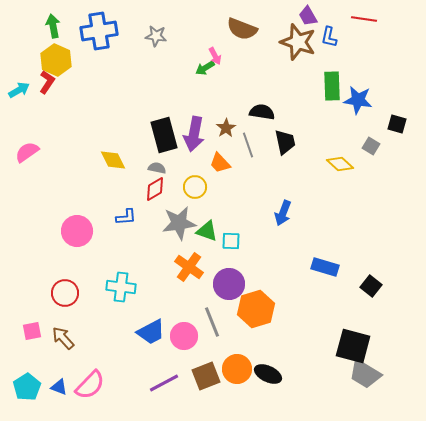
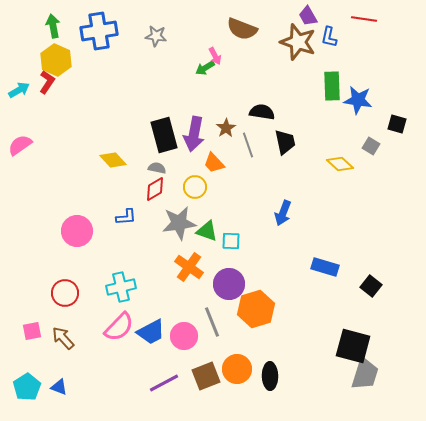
pink semicircle at (27, 152): moved 7 px left, 7 px up
yellow diamond at (113, 160): rotated 16 degrees counterclockwise
orange trapezoid at (220, 163): moved 6 px left
cyan cross at (121, 287): rotated 20 degrees counterclockwise
black ellipse at (268, 374): moved 2 px right, 2 px down; rotated 64 degrees clockwise
gray trapezoid at (365, 374): rotated 104 degrees counterclockwise
pink semicircle at (90, 385): moved 29 px right, 58 px up
